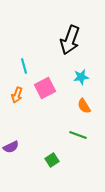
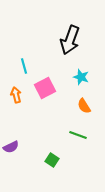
cyan star: rotated 28 degrees clockwise
orange arrow: moved 1 px left; rotated 147 degrees clockwise
green square: rotated 24 degrees counterclockwise
